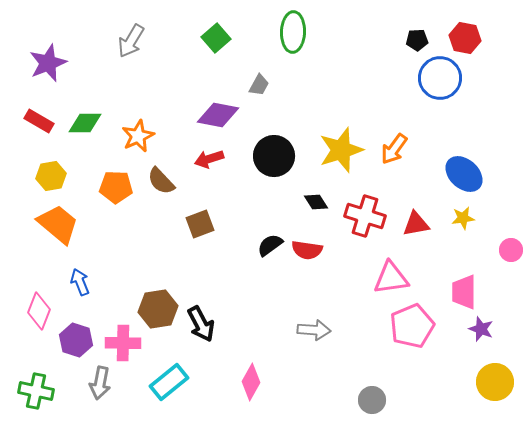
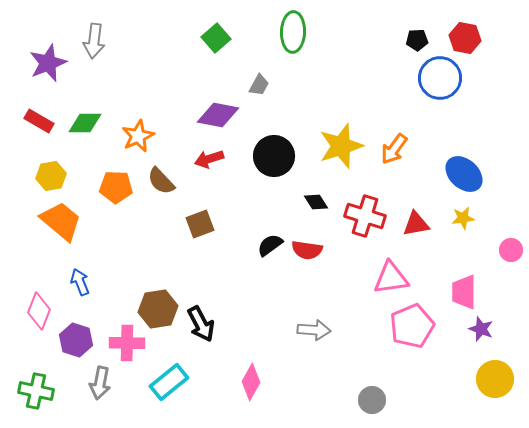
gray arrow at (131, 41): moved 37 px left; rotated 24 degrees counterclockwise
yellow star at (341, 150): moved 4 px up
orange trapezoid at (58, 224): moved 3 px right, 3 px up
pink cross at (123, 343): moved 4 px right
yellow circle at (495, 382): moved 3 px up
